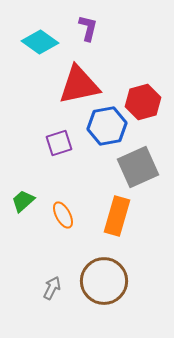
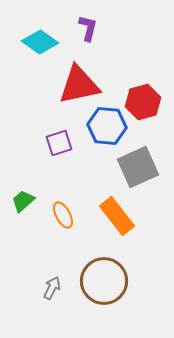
blue hexagon: rotated 15 degrees clockwise
orange rectangle: rotated 54 degrees counterclockwise
